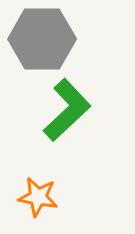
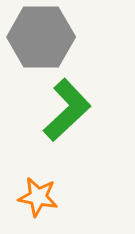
gray hexagon: moved 1 px left, 2 px up
